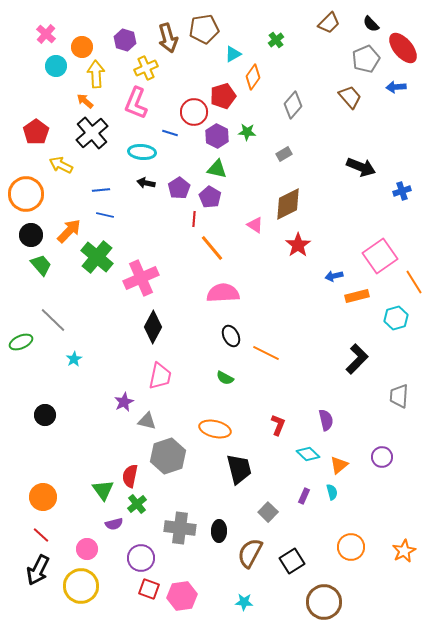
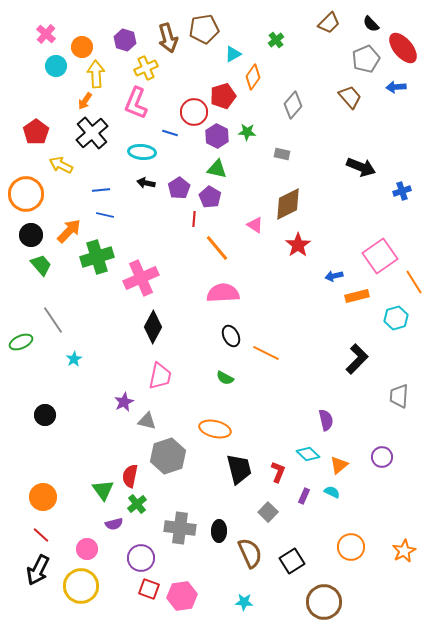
orange arrow at (85, 101): rotated 96 degrees counterclockwise
gray rectangle at (284, 154): moved 2 px left; rotated 42 degrees clockwise
orange line at (212, 248): moved 5 px right
green cross at (97, 257): rotated 32 degrees clockwise
gray line at (53, 320): rotated 12 degrees clockwise
red L-shape at (278, 425): moved 47 px down
cyan semicircle at (332, 492): rotated 49 degrees counterclockwise
brown semicircle at (250, 553): rotated 128 degrees clockwise
